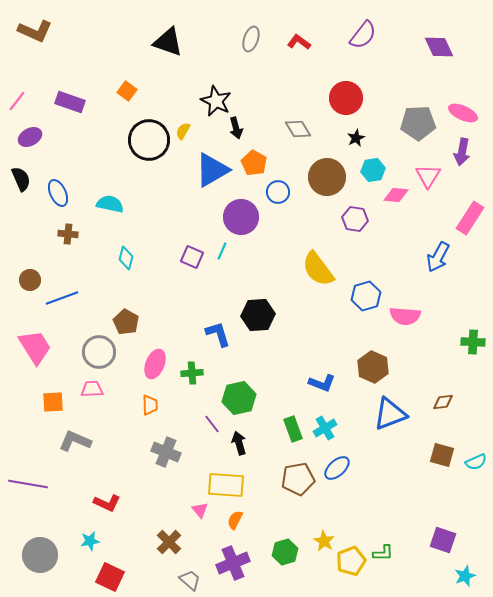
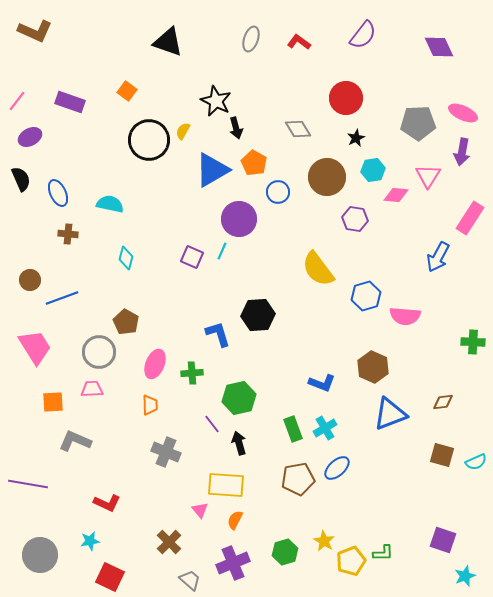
purple circle at (241, 217): moved 2 px left, 2 px down
